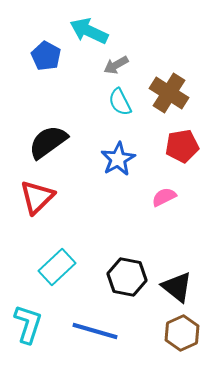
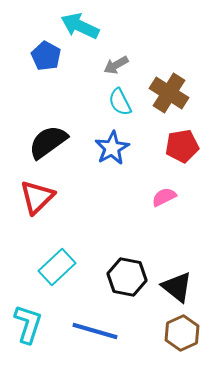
cyan arrow: moved 9 px left, 5 px up
blue star: moved 6 px left, 11 px up
